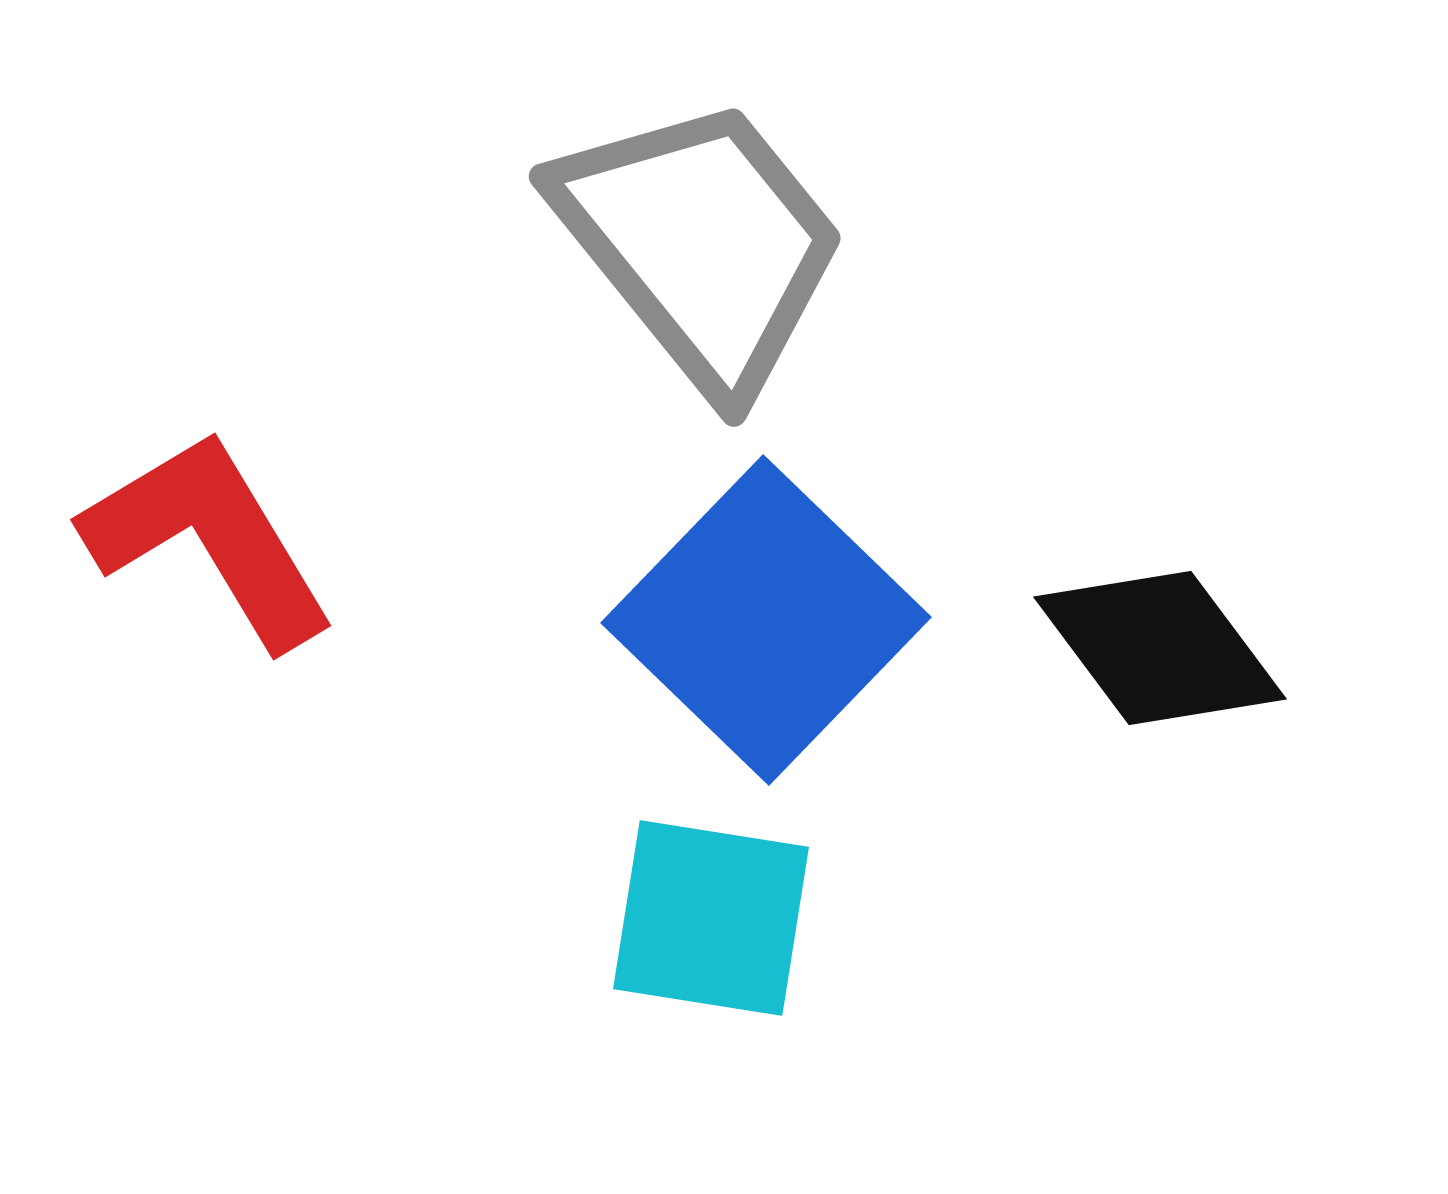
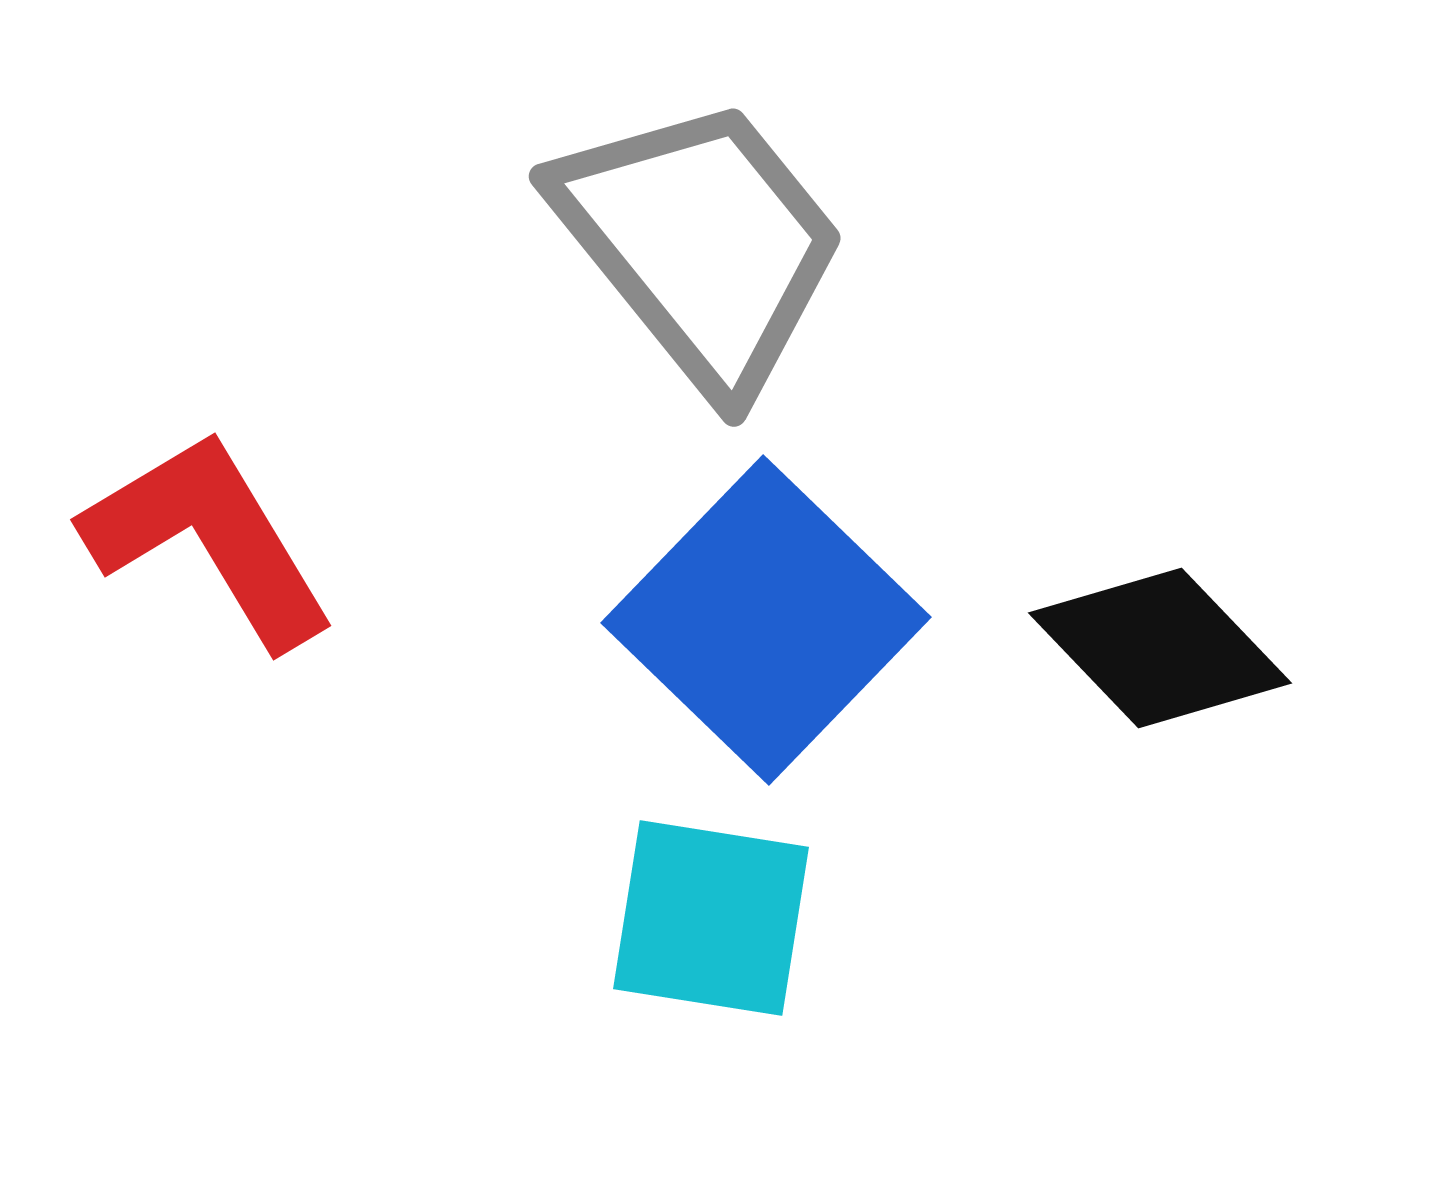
black diamond: rotated 7 degrees counterclockwise
